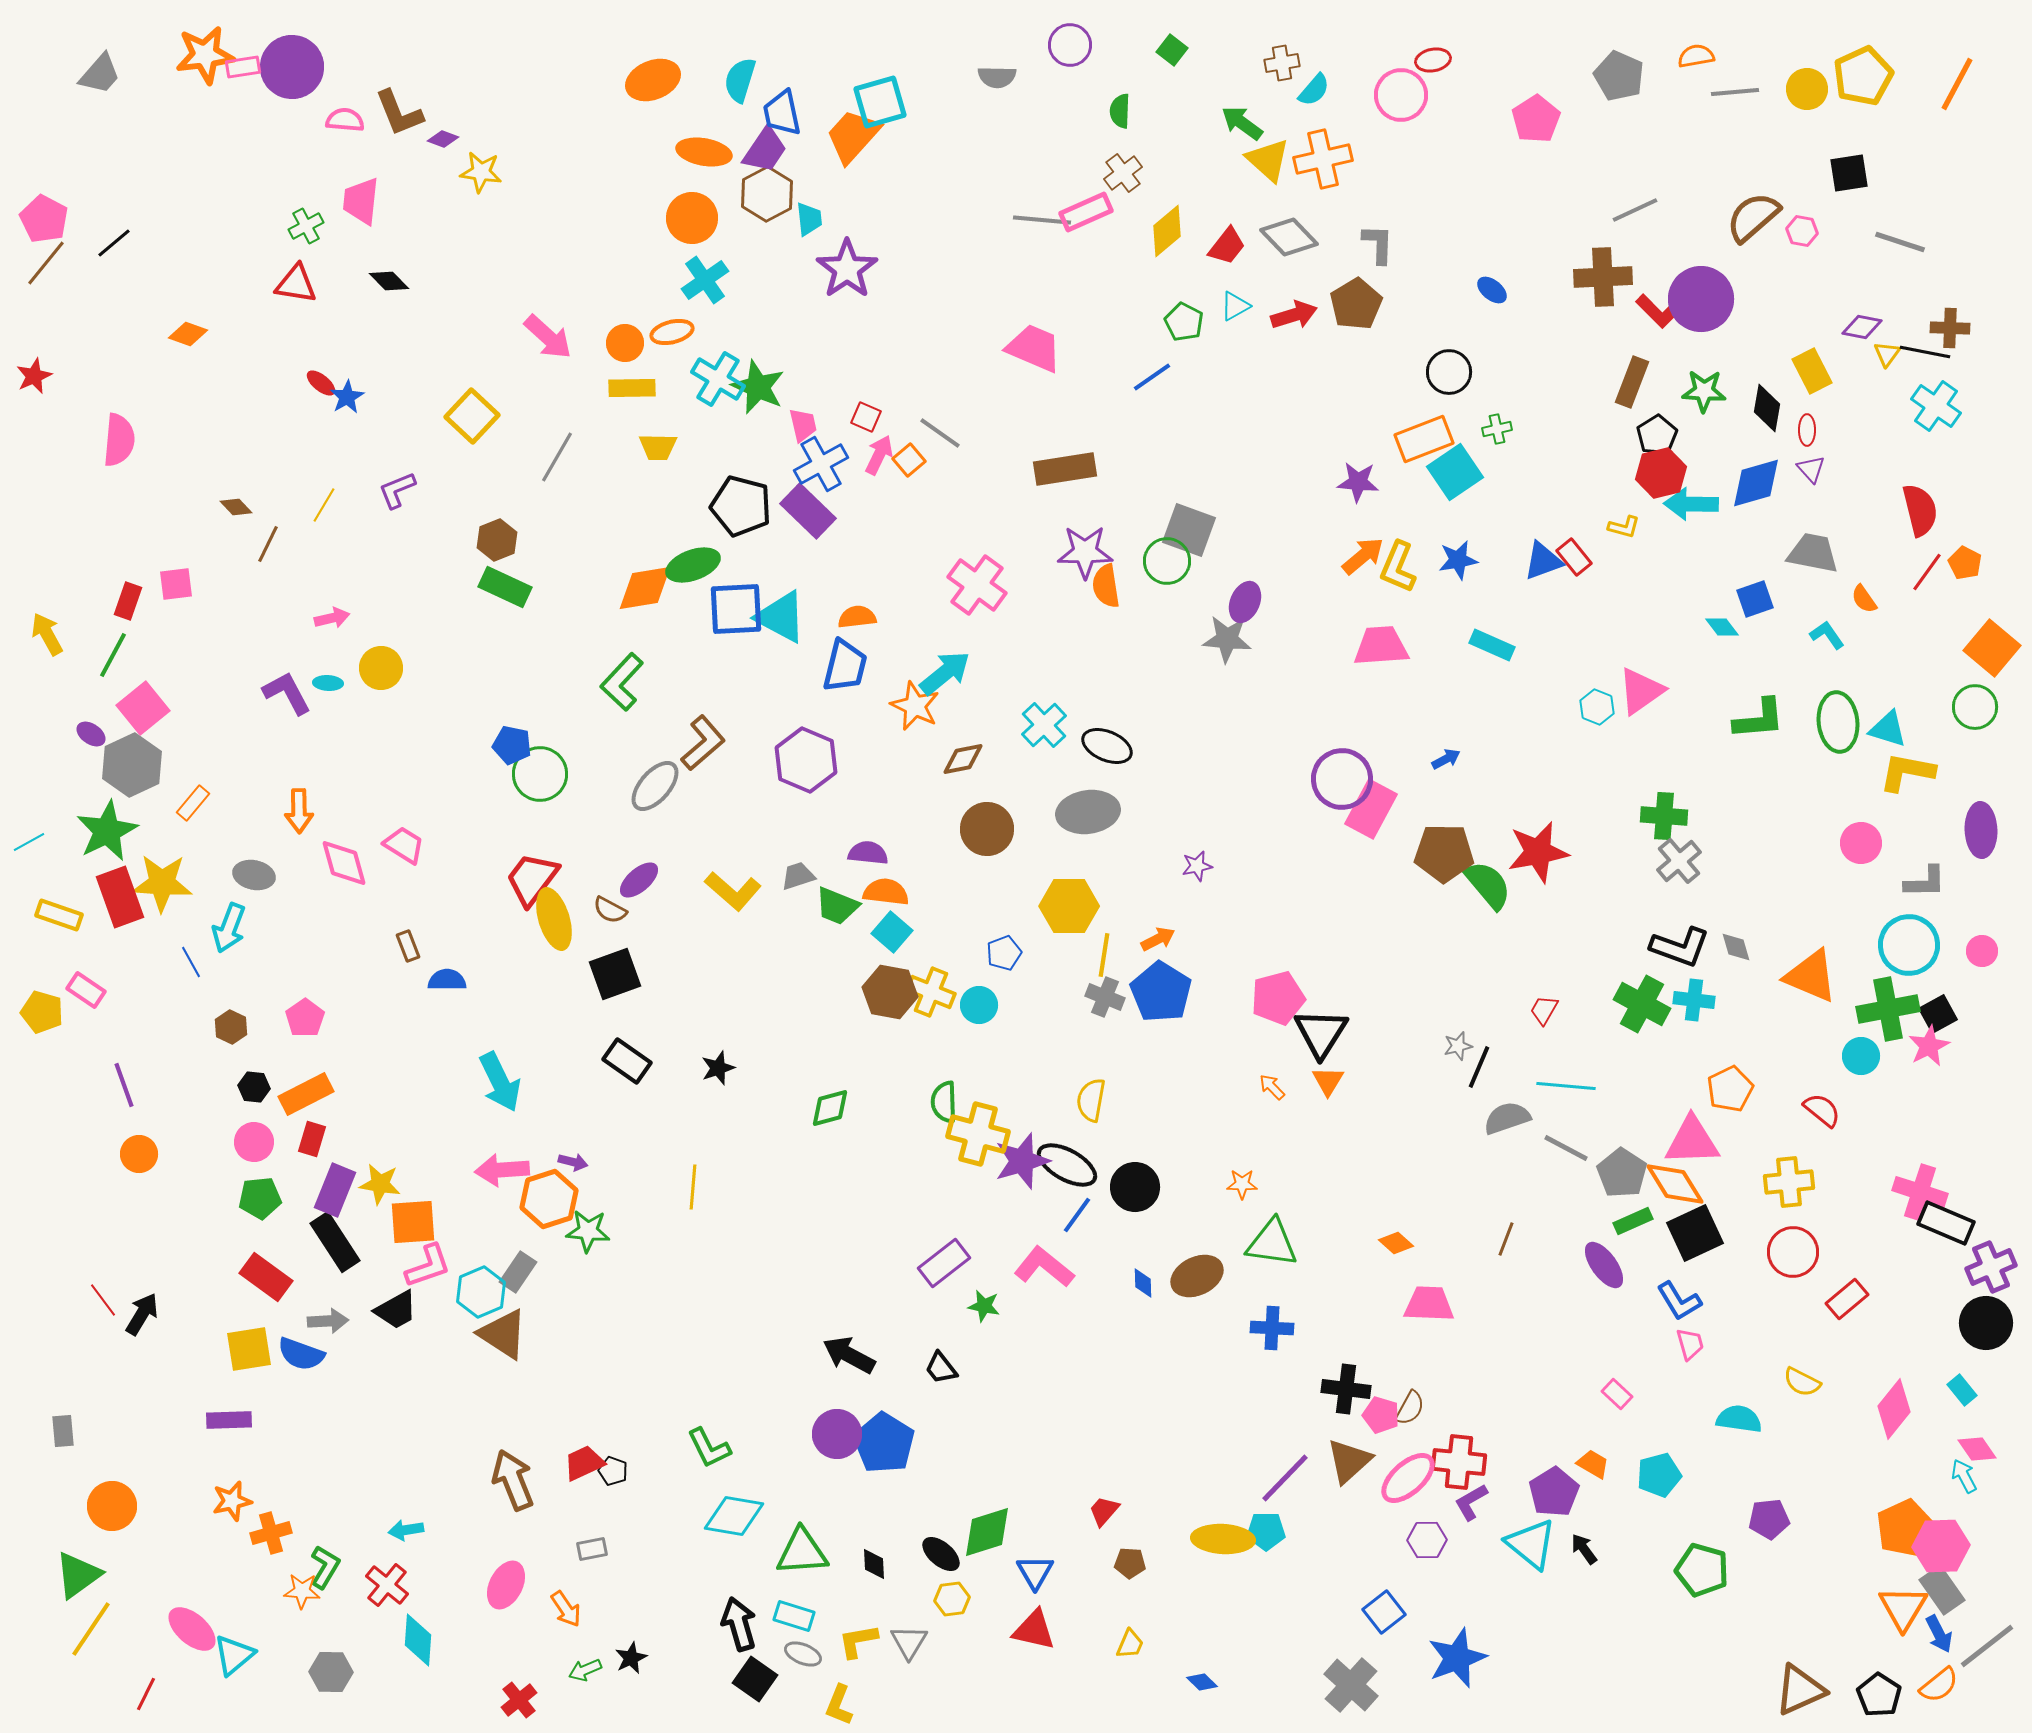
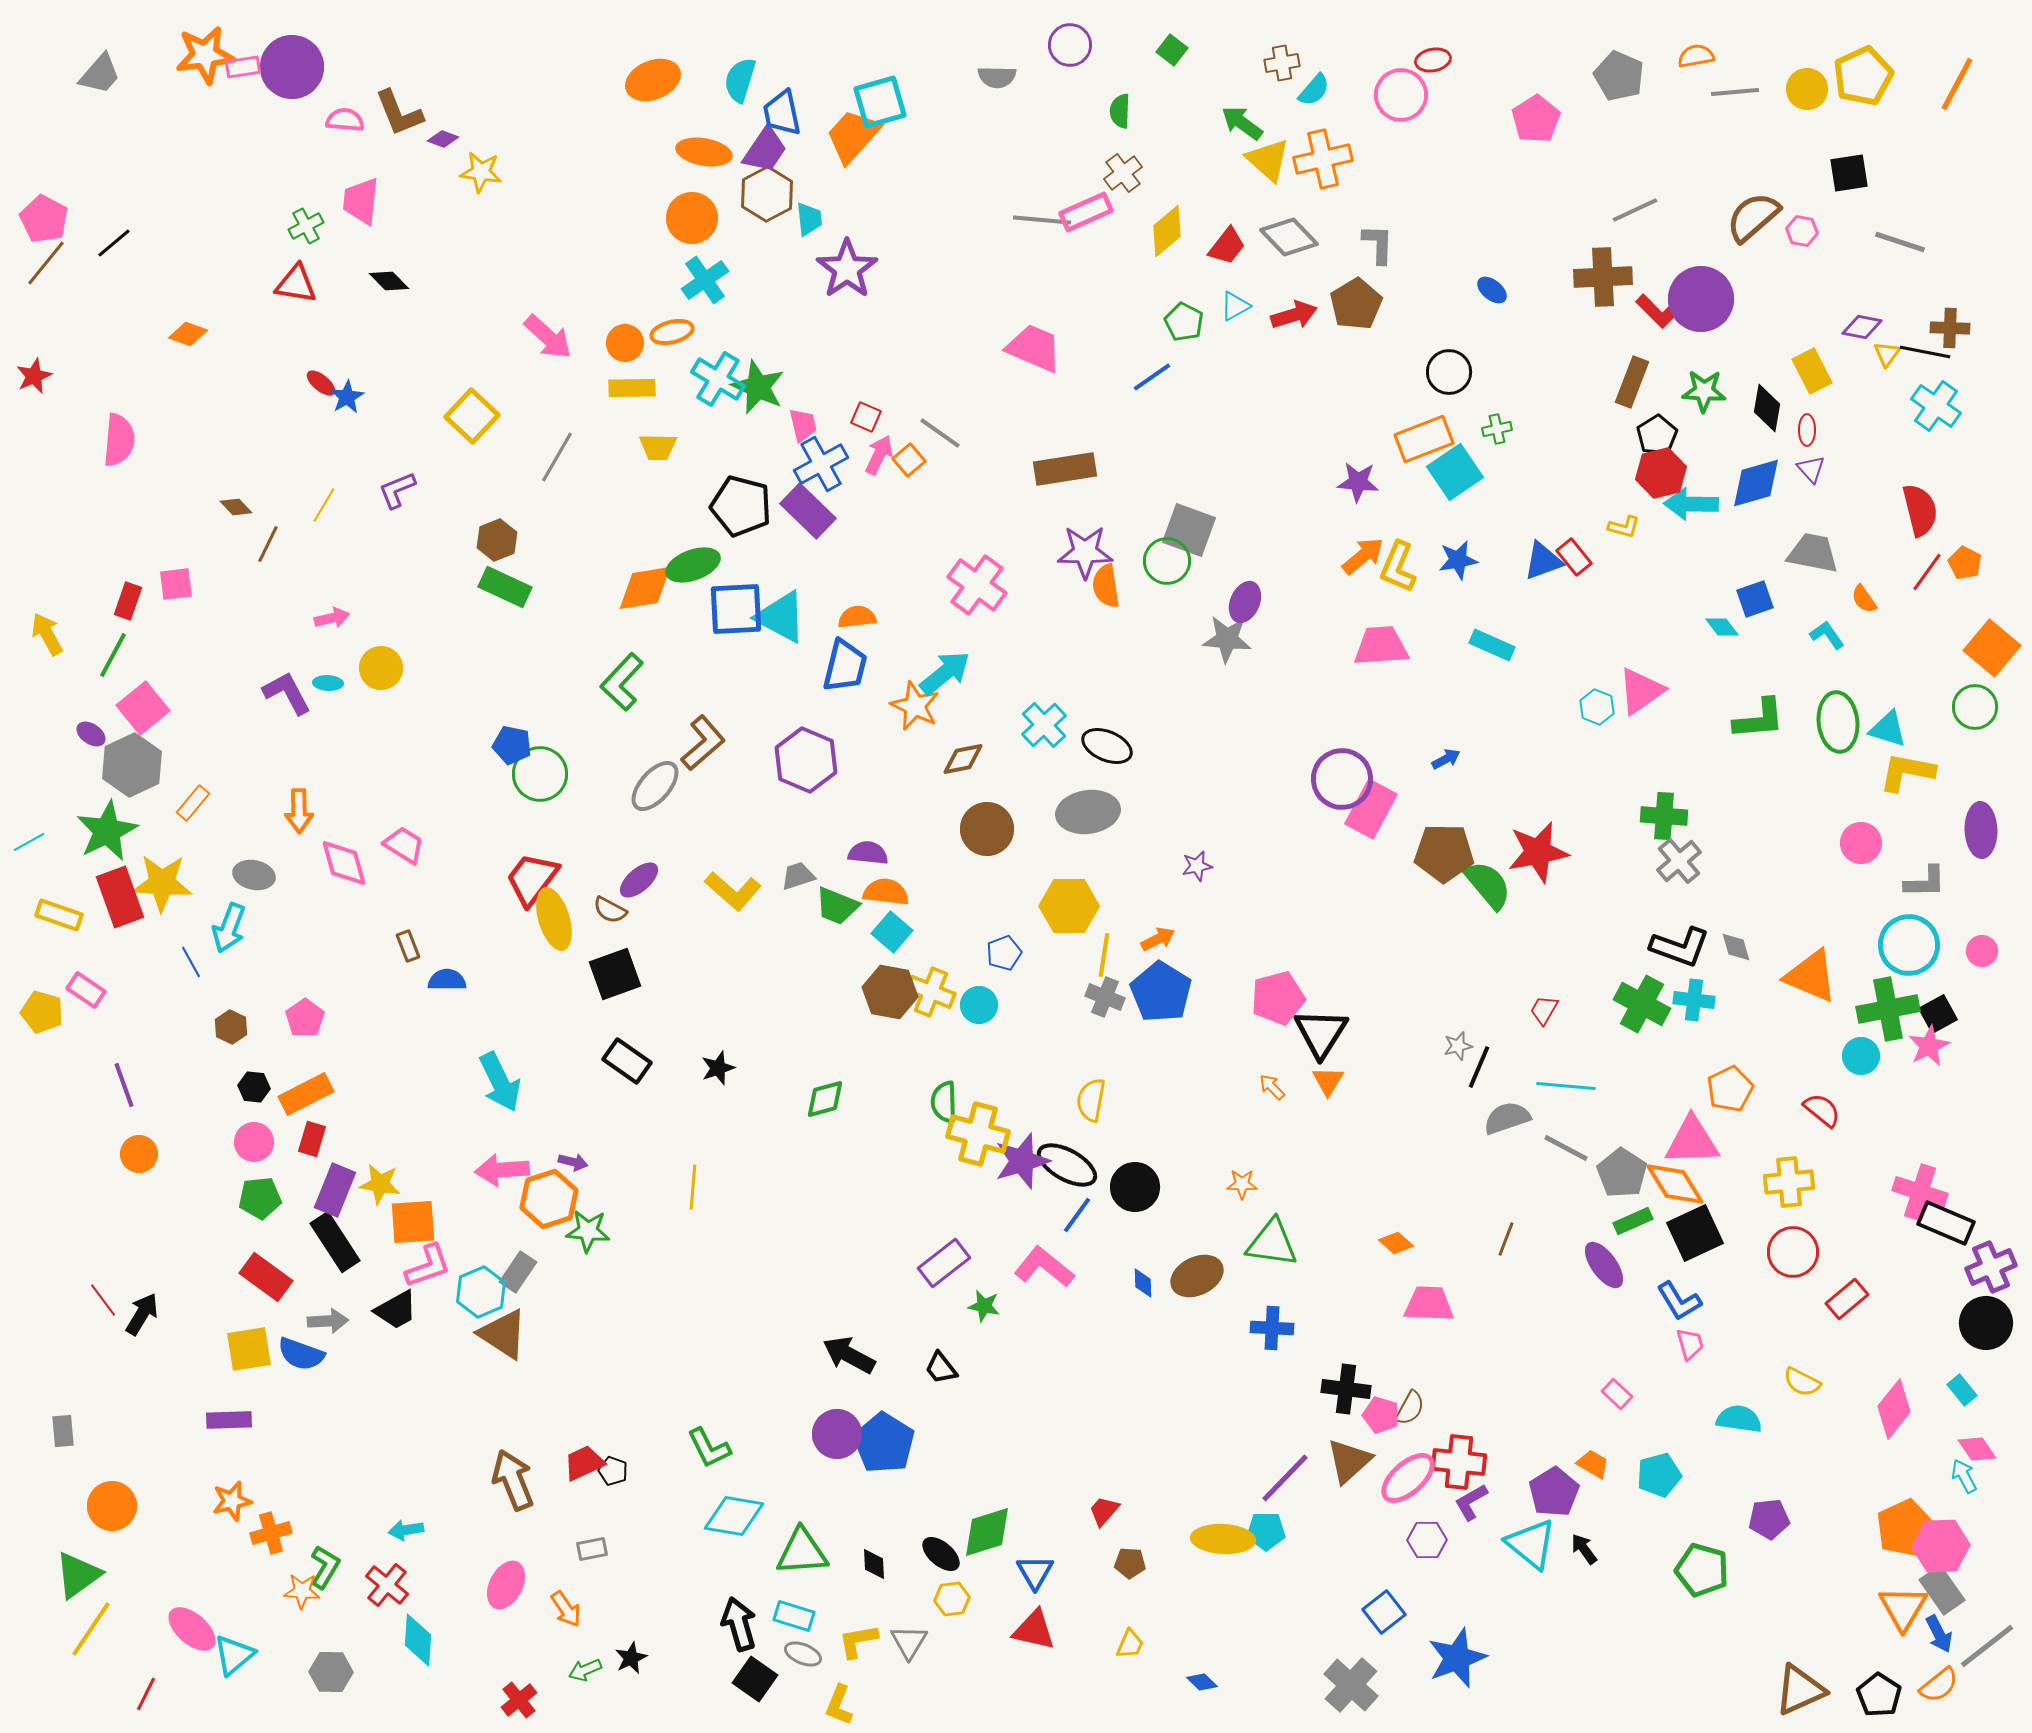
green diamond at (830, 1108): moved 5 px left, 9 px up
